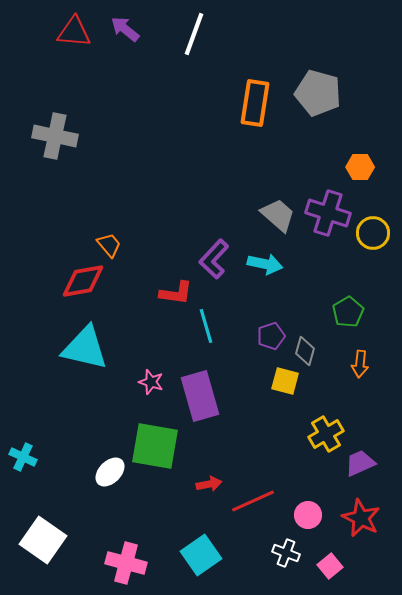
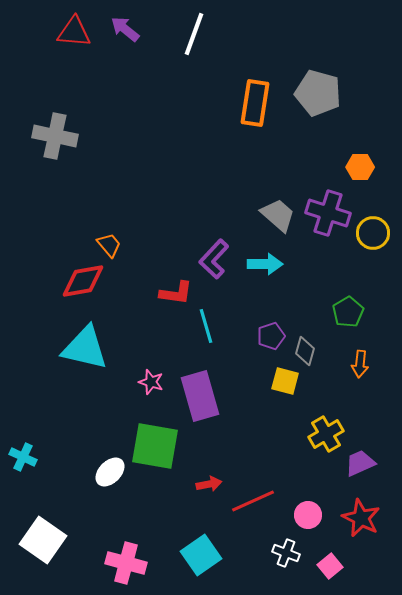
cyan arrow: rotated 12 degrees counterclockwise
